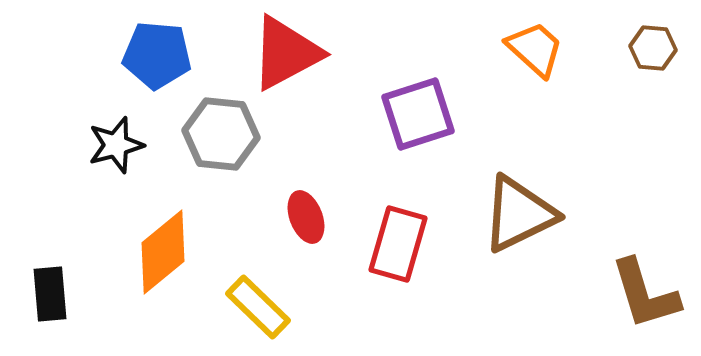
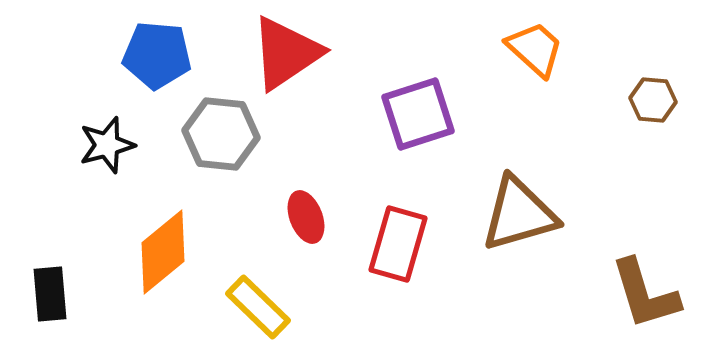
brown hexagon: moved 52 px down
red triangle: rotated 6 degrees counterclockwise
black star: moved 9 px left
brown triangle: rotated 10 degrees clockwise
